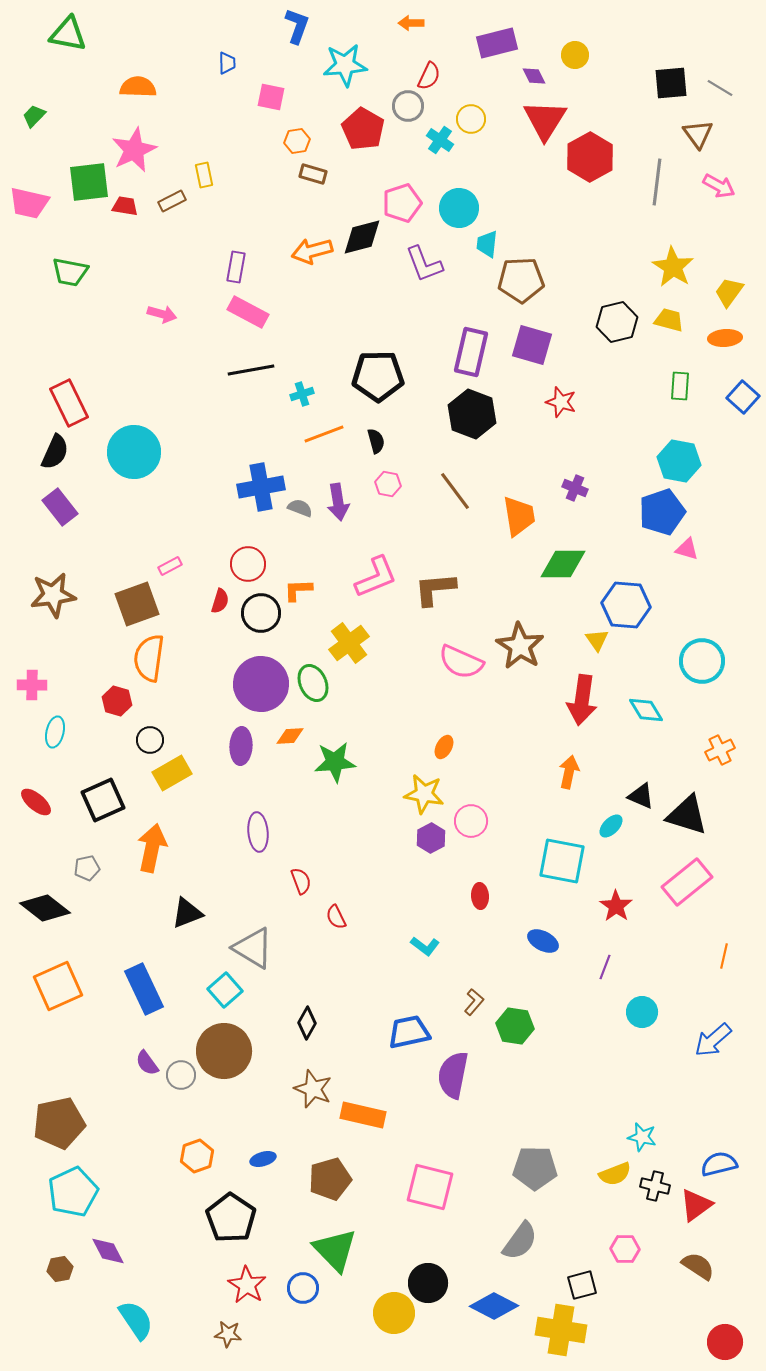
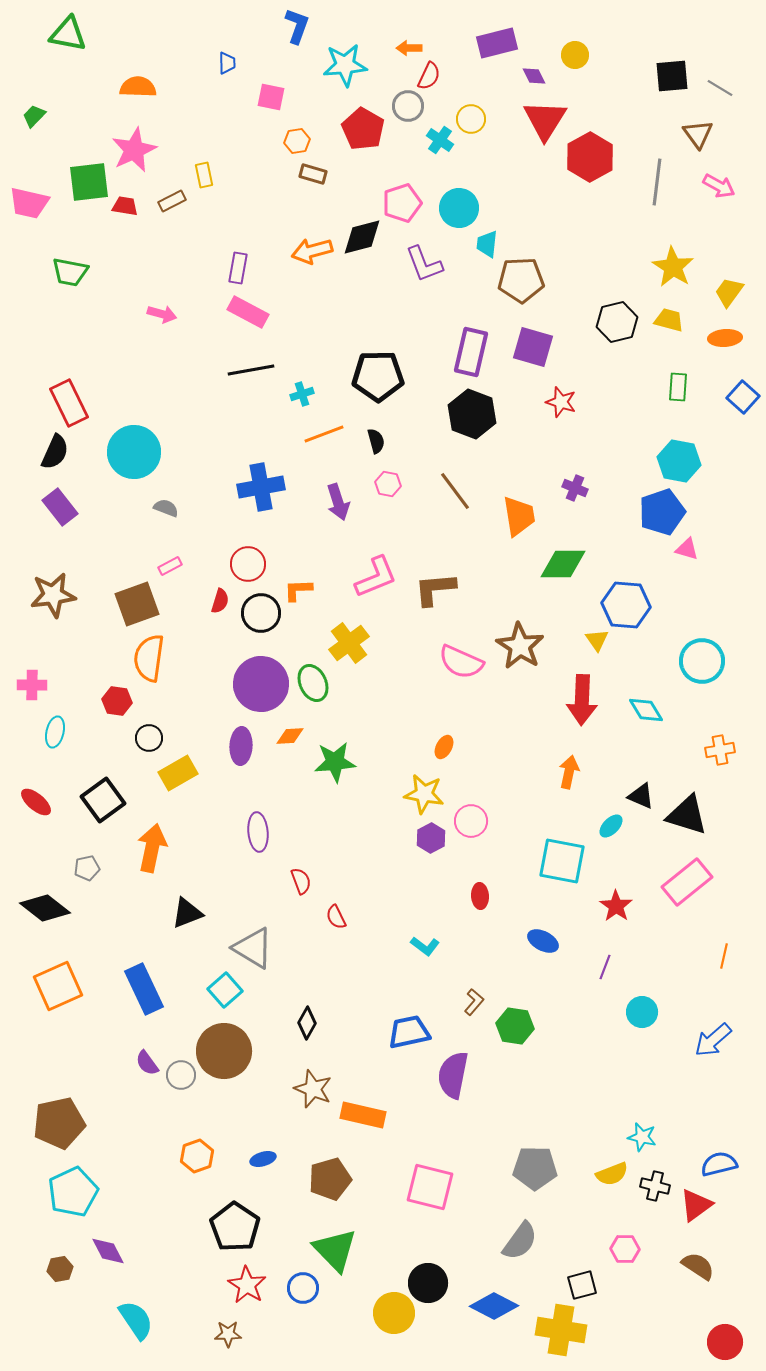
orange arrow at (411, 23): moved 2 px left, 25 px down
black square at (671, 83): moved 1 px right, 7 px up
purple rectangle at (236, 267): moved 2 px right, 1 px down
purple square at (532, 345): moved 1 px right, 2 px down
green rectangle at (680, 386): moved 2 px left, 1 px down
purple arrow at (338, 502): rotated 9 degrees counterclockwise
gray semicircle at (300, 508): moved 134 px left
red arrow at (582, 700): rotated 6 degrees counterclockwise
red hexagon at (117, 701): rotated 8 degrees counterclockwise
black circle at (150, 740): moved 1 px left, 2 px up
orange cross at (720, 750): rotated 16 degrees clockwise
yellow rectangle at (172, 773): moved 6 px right
black square at (103, 800): rotated 12 degrees counterclockwise
yellow semicircle at (615, 1174): moved 3 px left
black pentagon at (231, 1218): moved 4 px right, 9 px down
brown star at (228, 1334): rotated 8 degrees counterclockwise
